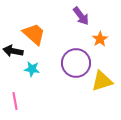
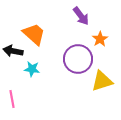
purple circle: moved 2 px right, 4 px up
pink line: moved 3 px left, 2 px up
